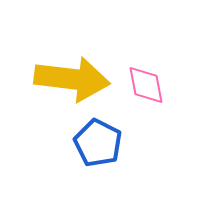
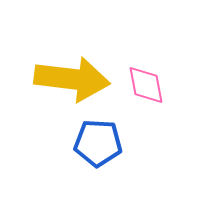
blue pentagon: rotated 24 degrees counterclockwise
